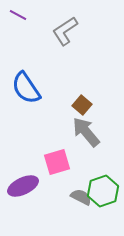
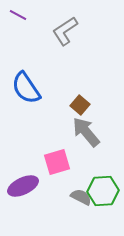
brown square: moved 2 px left
green hexagon: rotated 16 degrees clockwise
